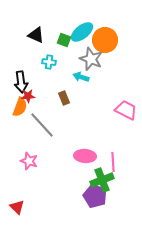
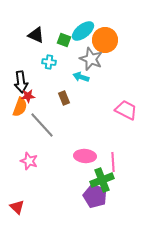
cyan ellipse: moved 1 px right, 1 px up
